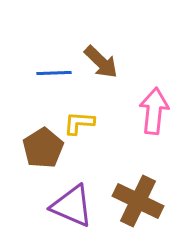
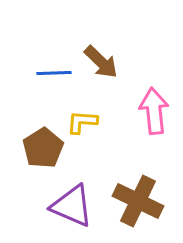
pink arrow: rotated 12 degrees counterclockwise
yellow L-shape: moved 3 px right, 1 px up
